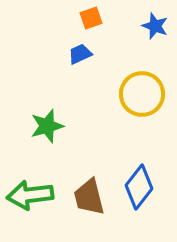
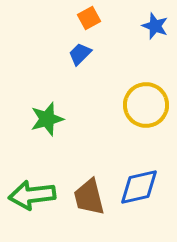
orange square: moved 2 px left; rotated 10 degrees counterclockwise
blue trapezoid: rotated 20 degrees counterclockwise
yellow circle: moved 4 px right, 11 px down
green star: moved 7 px up
blue diamond: rotated 39 degrees clockwise
green arrow: moved 2 px right
